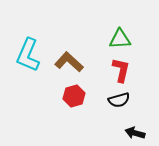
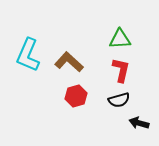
red hexagon: moved 2 px right
black arrow: moved 4 px right, 10 px up
